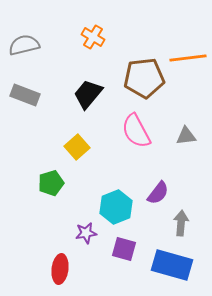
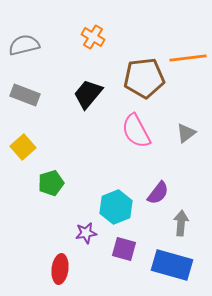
gray triangle: moved 3 px up; rotated 30 degrees counterclockwise
yellow square: moved 54 px left
